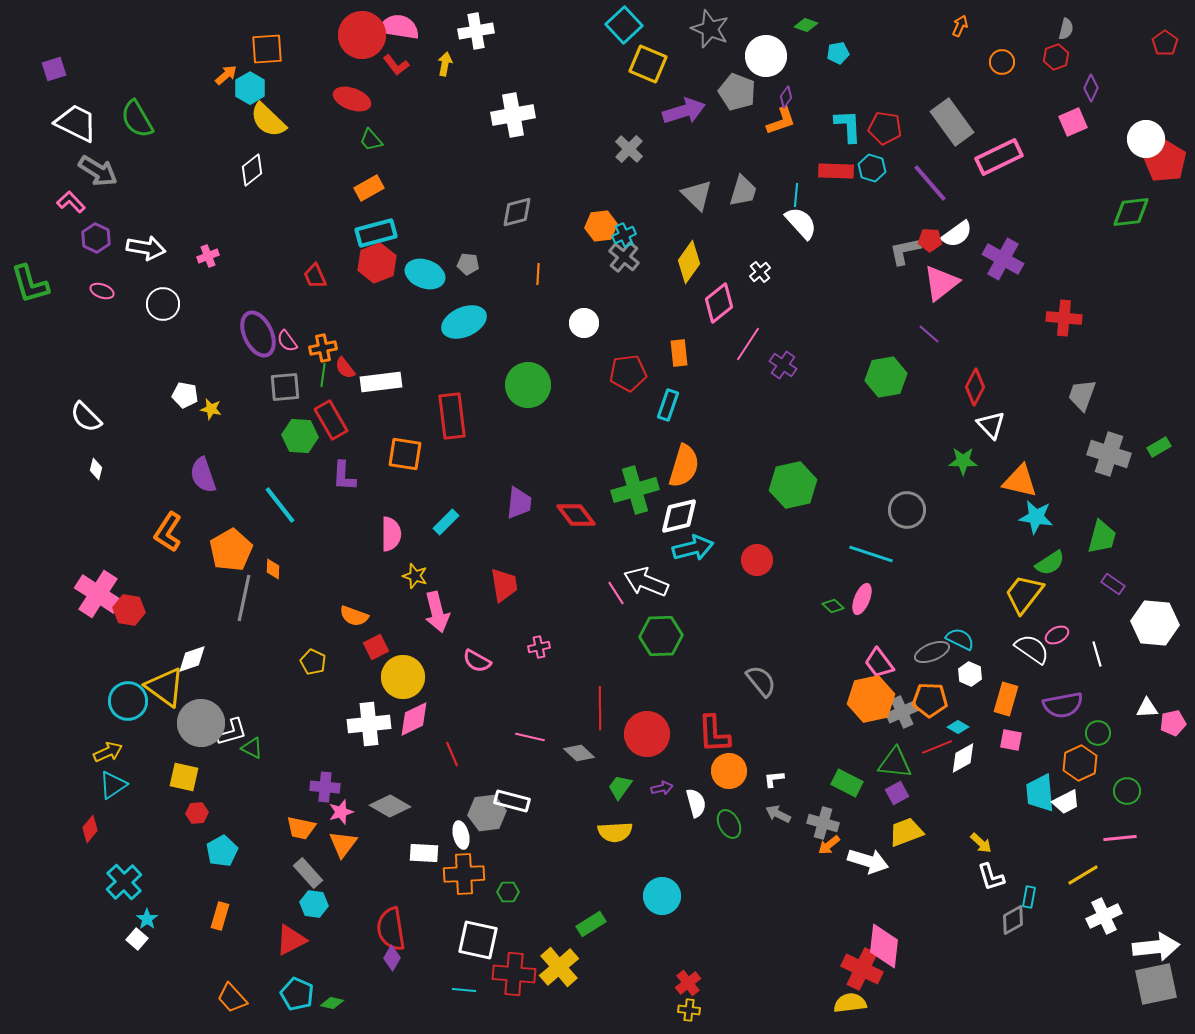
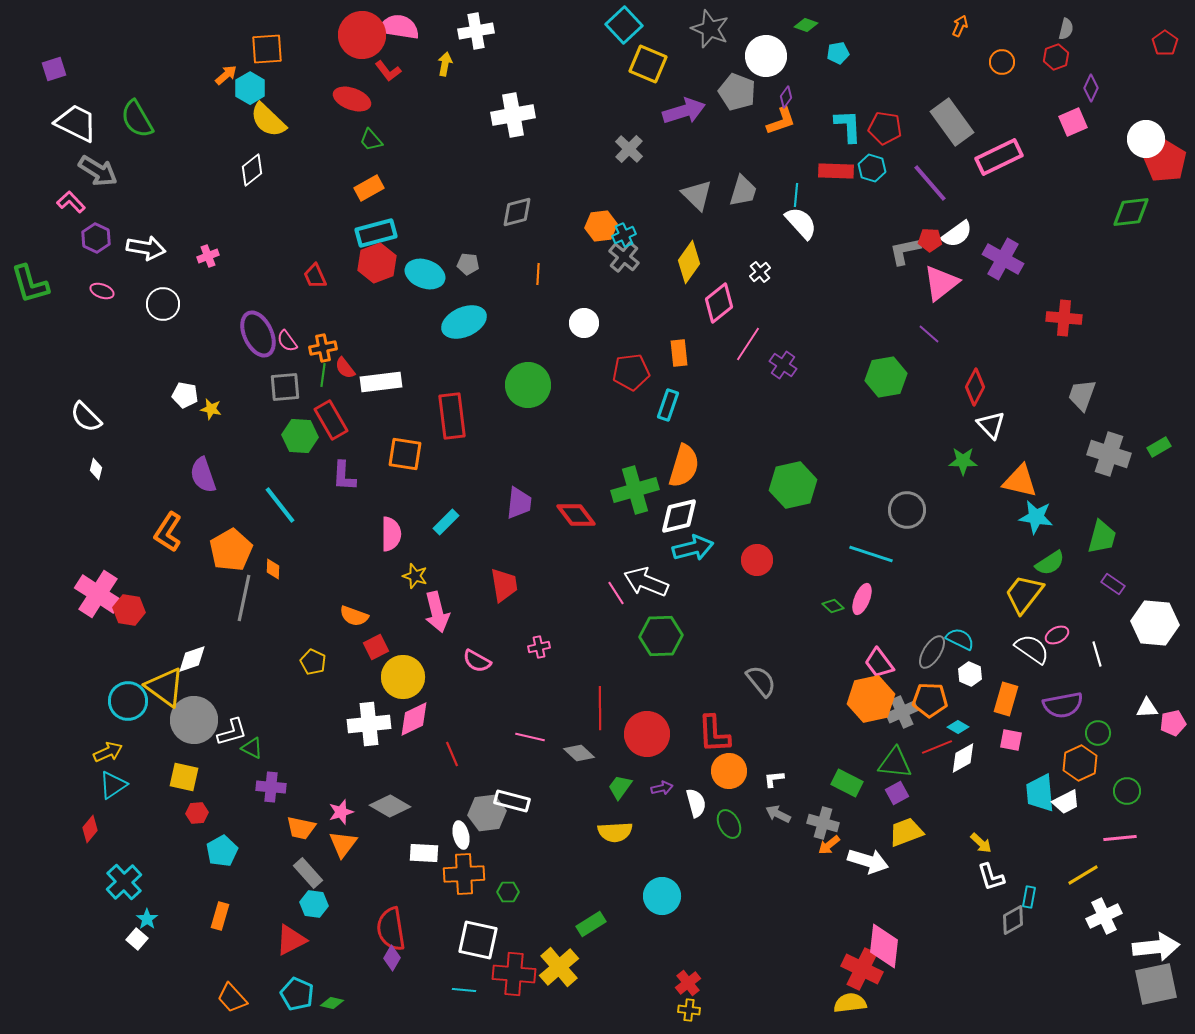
red L-shape at (396, 65): moved 8 px left, 6 px down
red pentagon at (628, 373): moved 3 px right, 1 px up
gray ellipse at (932, 652): rotated 36 degrees counterclockwise
gray circle at (201, 723): moved 7 px left, 3 px up
purple cross at (325, 787): moved 54 px left
